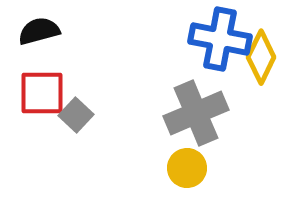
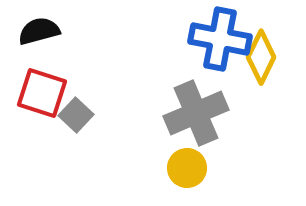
red square: rotated 18 degrees clockwise
